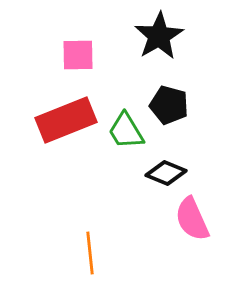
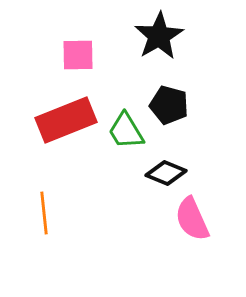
orange line: moved 46 px left, 40 px up
